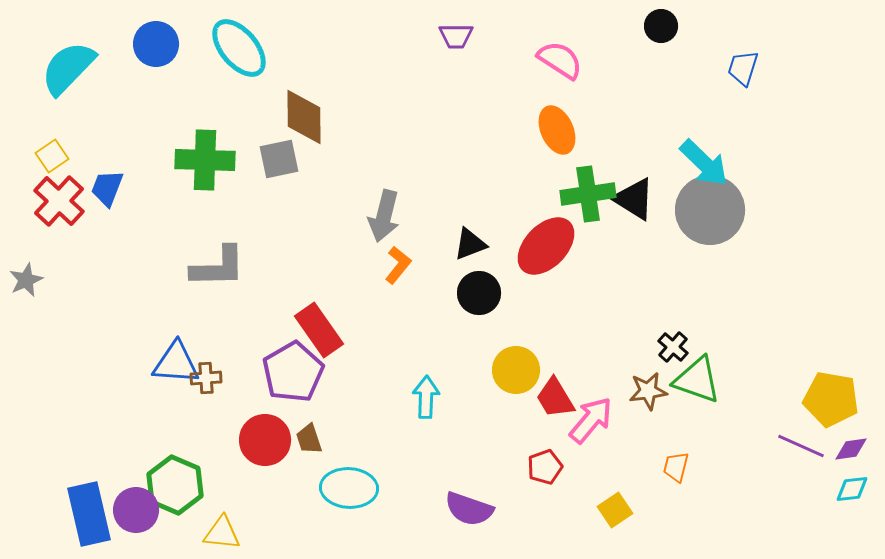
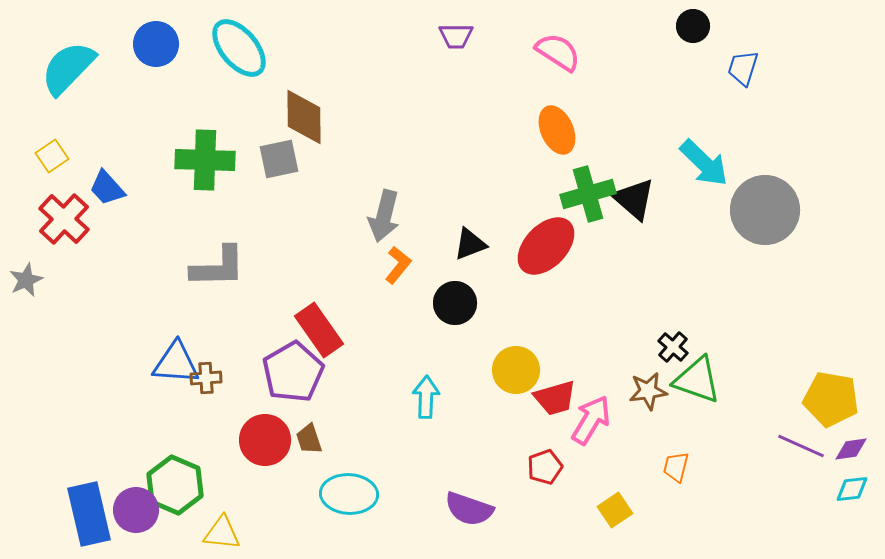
black circle at (661, 26): moved 32 px right
pink semicircle at (560, 60): moved 2 px left, 8 px up
blue trapezoid at (107, 188): rotated 63 degrees counterclockwise
green cross at (588, 194): rotated 8 degrees counterclockwise
black triangle at (634, 199): rotated 9 degrees clockwise
red cross at (59, 201): moved 5 px right, 18 px down
gray circle at (710, 210): moved 55 px right
black circle at (479, 293): moved 24 px left, 10 px down
red trapezoid at (555, 398): rotated 75 degrees counterclockwise
pink arrow at (591, 420): rotated 9 degrees counterclockwise
cyan ellipse at (349, 488): moved 6 px down
